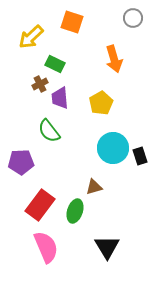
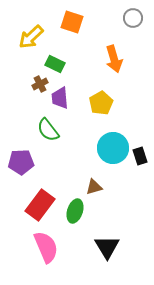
green semicircle: moved 1 px left, 1 px up
